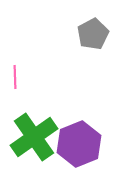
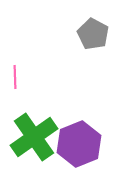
gray pentagon: rotated 16 degrees counterclockwise
